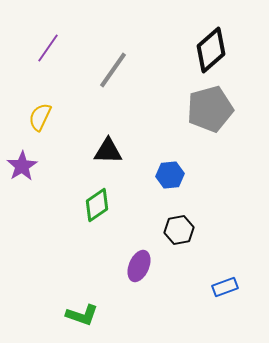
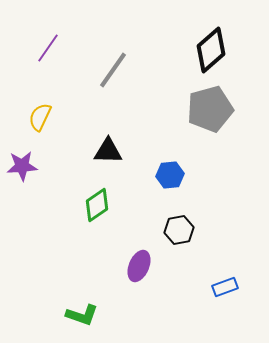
purple star: rotated 28 degrees clockwise
